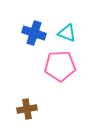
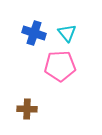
cyan triangle: rotated 30 degrees clockwise
brown cross: rotated 12 degrees clockwise
